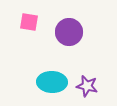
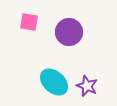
cyan ellipse: moved 2 px right; rotated 40 degrees clockwise
purple star: rotated 10 degrees clockwise
